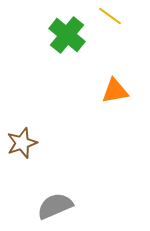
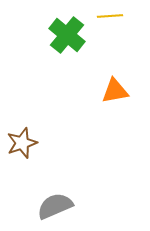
yellow line: rotated 40 degrees counterclockwise
